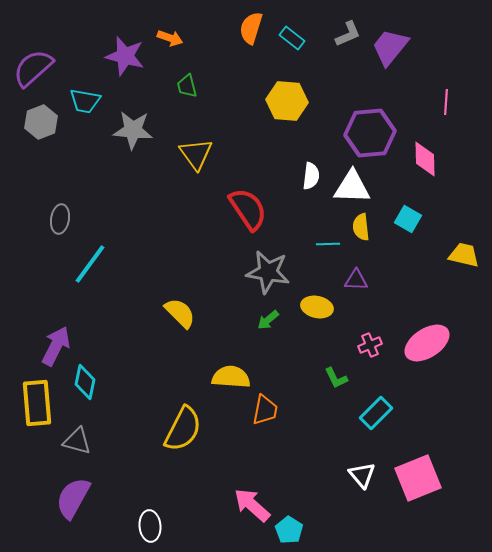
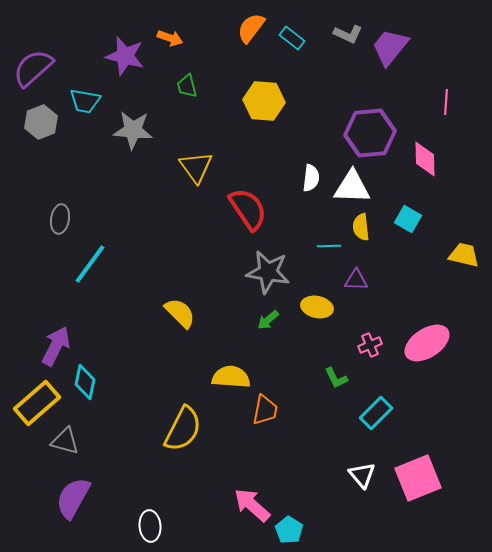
orange semicircle at (251, 28): rotated 20 degrees clockwise
gray L-shape at (348, 34): rotated 48 degrees clockwise
yellow hexagon at (287, 101): moved 23 px left
yellow triangle at (196, 154): moved 13 px down
white semicircle at (311, 176): moved 2 px down
cyan line at (328, 244): moved 1 px right, 2 px down
yellow rectangle at (37, 403): rotated 54 degrees clockwise
gray triangle at (77, 441): moved 12 px left
